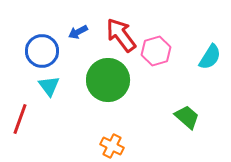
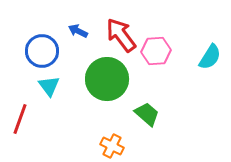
blue arrow: moved 1 px up; rotated 54 degrees clockwise
pink hexagon: rotated 12 degrees clockwise
green circle: moved 1 px left, 1 px up
green trapezoid: moved 40 px left, 3 px up
